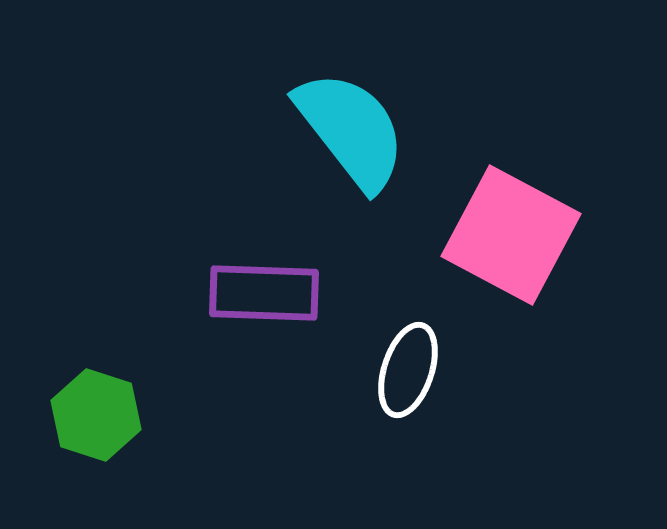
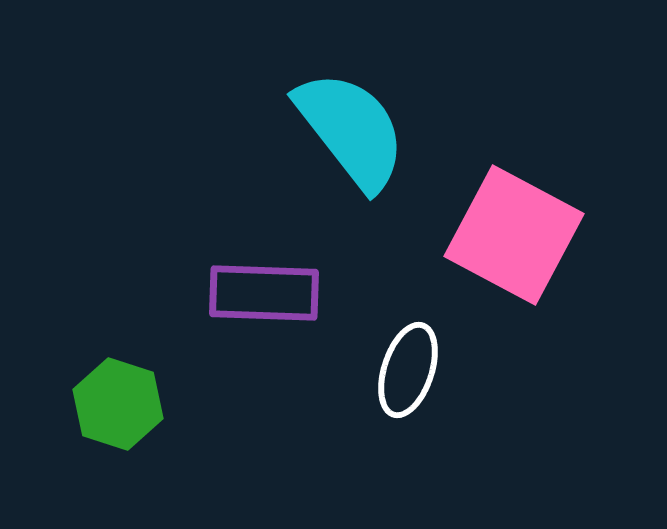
pink square: moved 3 px right
green hexagon: moved 22 px right, 11 px up
